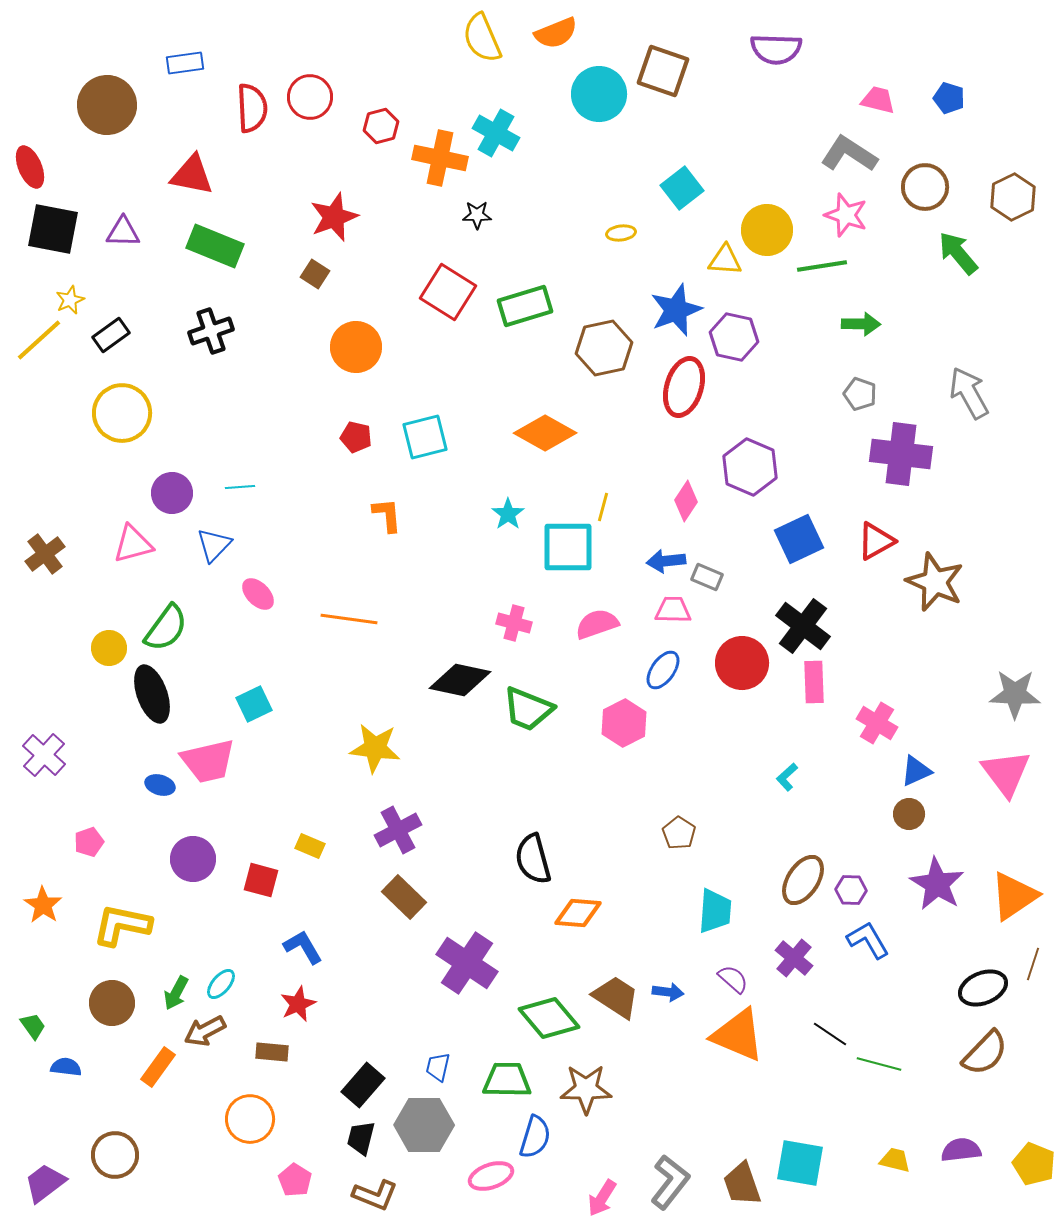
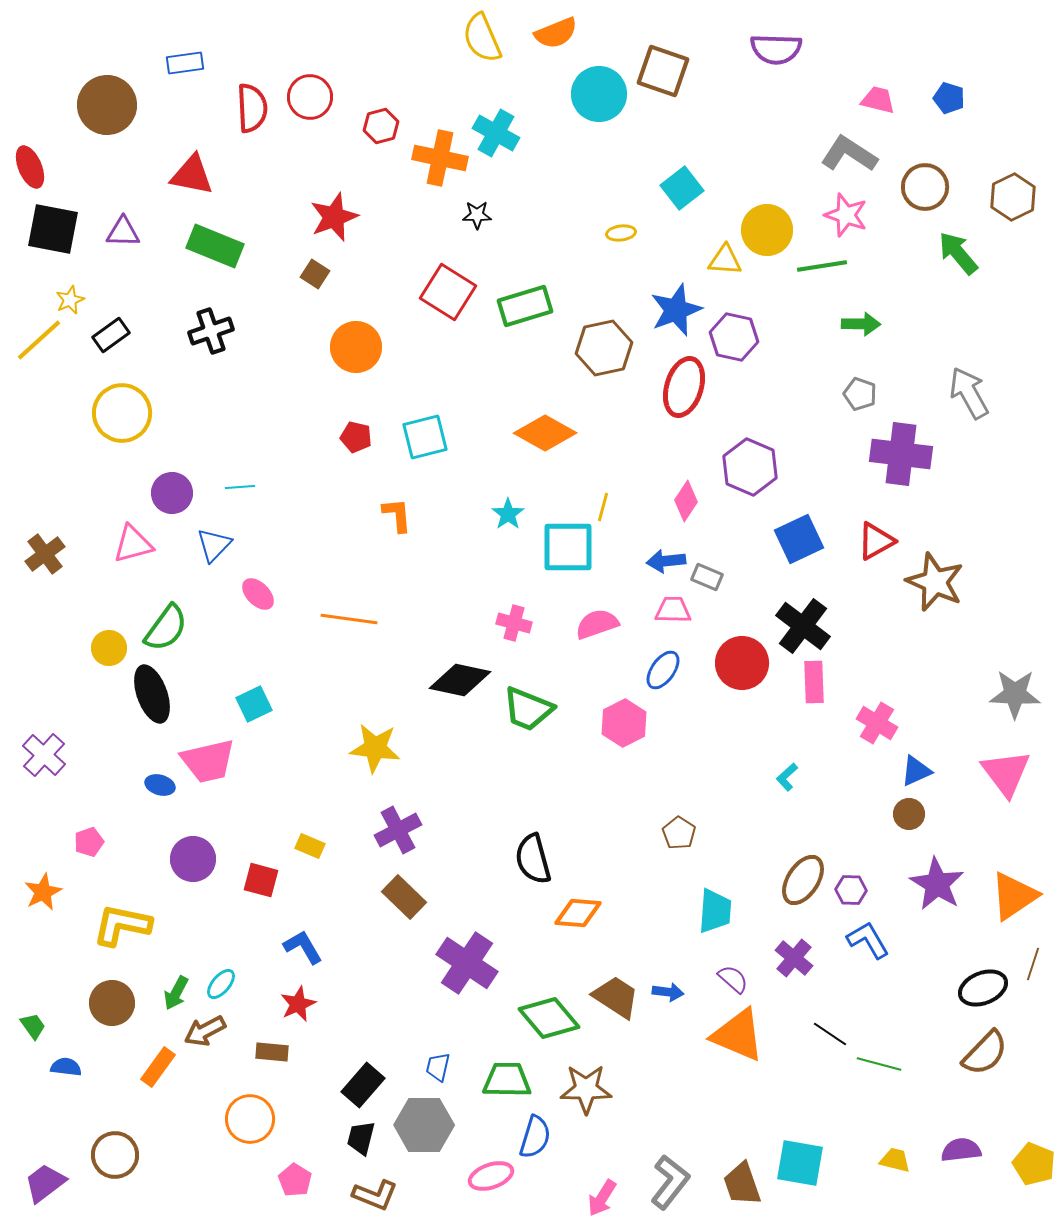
orange L-shape at (387, 515): moved 10 px right
orange star at (43, 905): moved 13 px up; rotated 12 degrees clockwise
